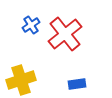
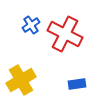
red cross: rotated 24 degrees counterclockwise
yellow cross: rotated 12 degrees counterclockwise
